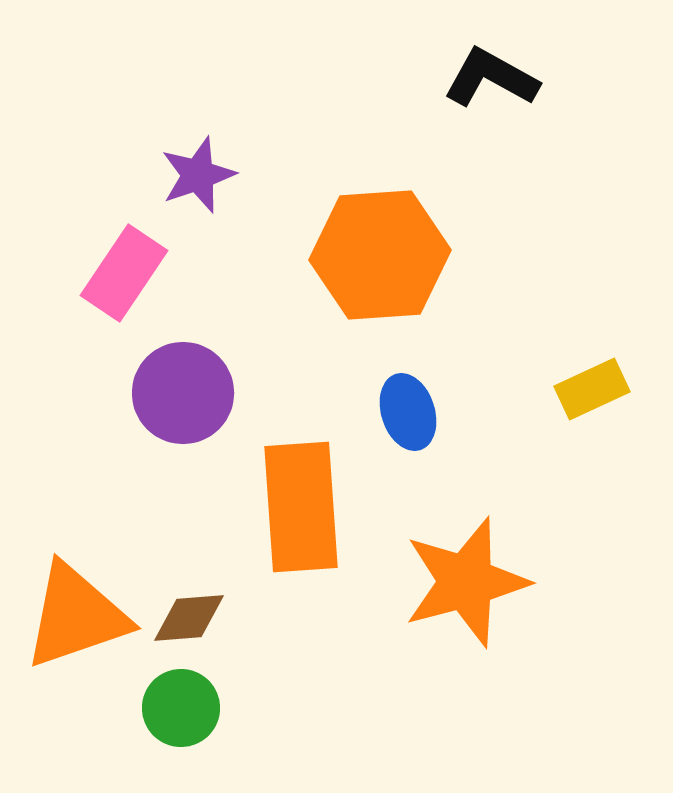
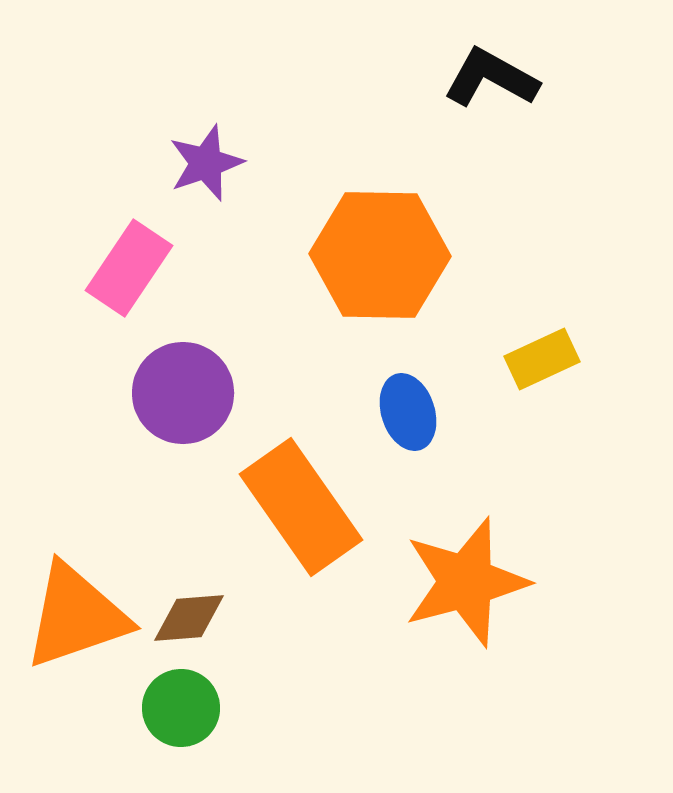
purple star: moved 8 px right, 12 px up
orange hexagon: rotated 5 degrees clockwise
pink rectangle: moved 5 px right, 5 px up
yellow rectangle: moved 50 px left, 30 px up
orange rectangle: rotated 31 degrees counterclockwise
